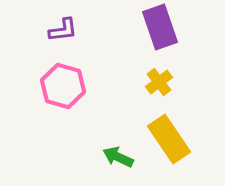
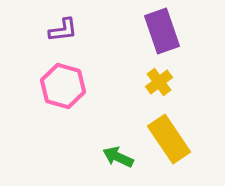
purple rectangle: moved 2 px right, 4 px down
